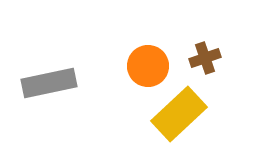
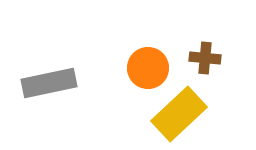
brown cross: rotated 24 degrees clockwise
orange circle: moved 2 px down
